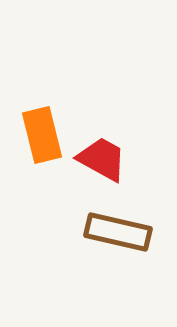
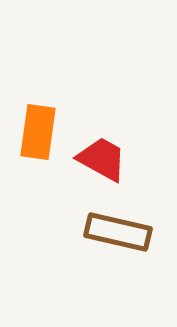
orange rectangle: moved 4 px left, 3 px up; rotated 22 degrees clockwise
